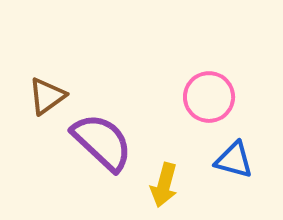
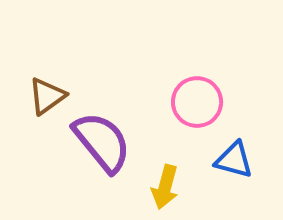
pink circle: moved 12 px left, 5 px down
purple semicircle: rotated 8 degrees clockwise
yellow arrow: moved 1 px right, 2 px down
